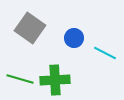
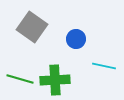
gray square: moved 2 px right, 1 px up
blue circle: moved 2 px right, 1 px down
cyan line: moved 1 px left, 13 px down; rotated 15 degrees counterclockwise
